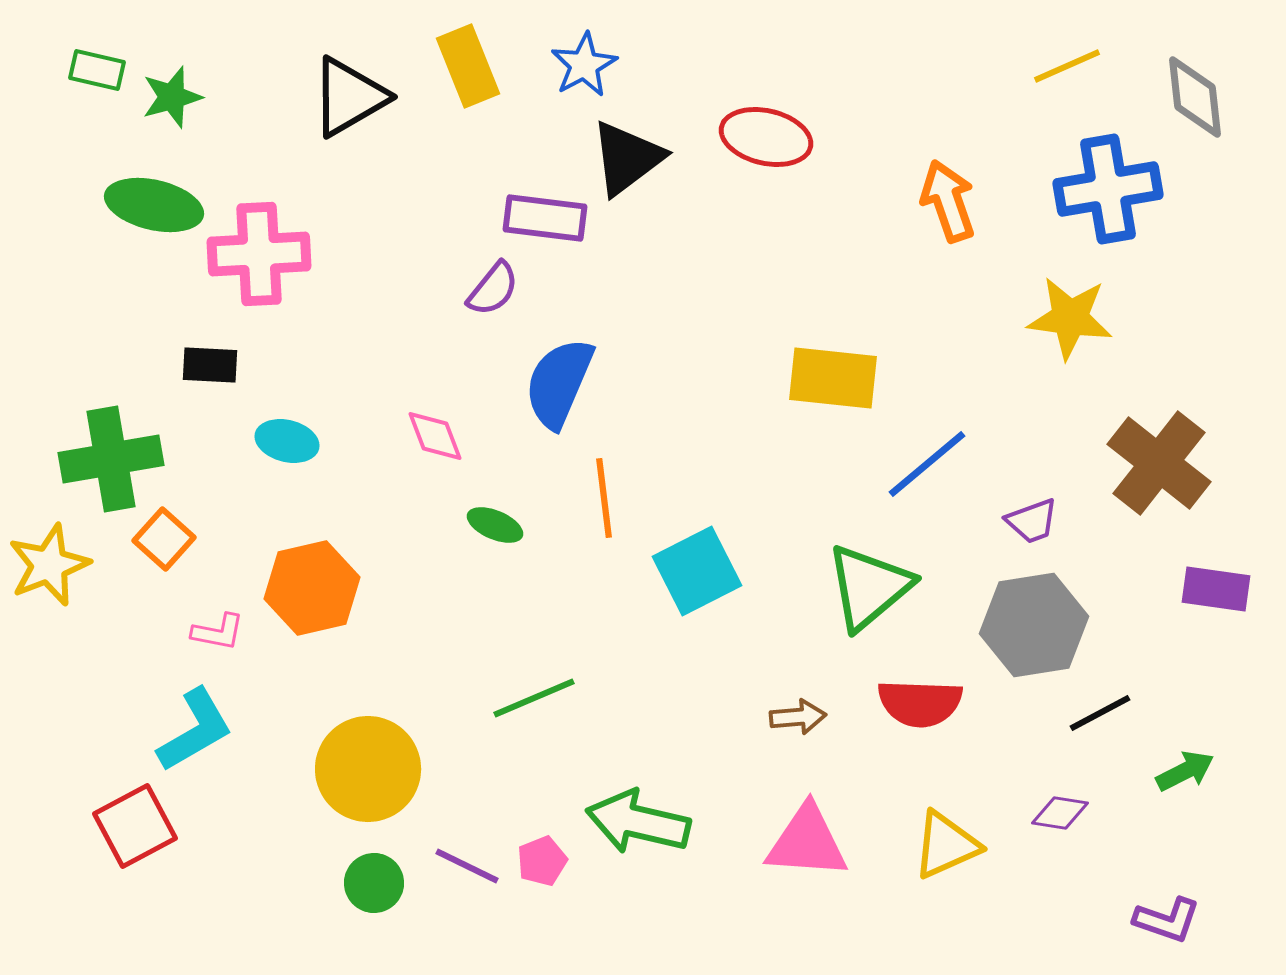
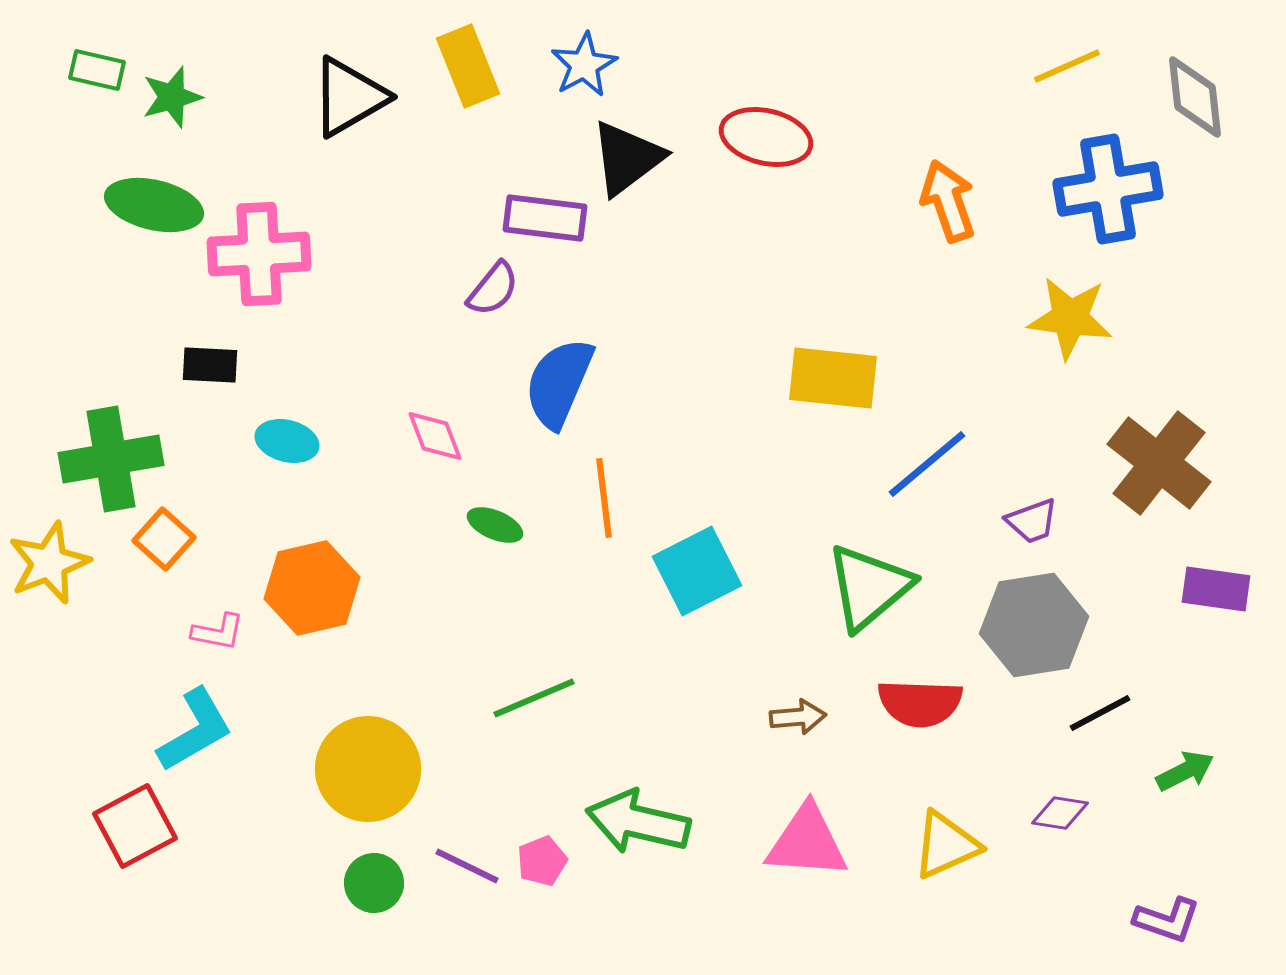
yellow star at (49, 565): moved 2 px up
